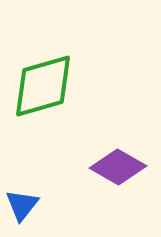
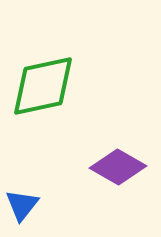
green diamond: rotated 4 degrees clockwise
